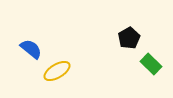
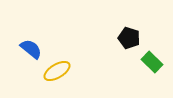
black pentagon: rotated 25 degrees counterclockwise
green rectangle: moved 1 px right, 2 px up
